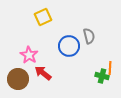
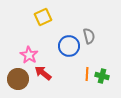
orange line: moved 23 px left, 6 px down
